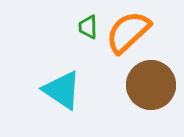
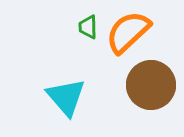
cyan triangle: moved 4 px right, 7 px down; rotated 15 degrees clockwise
